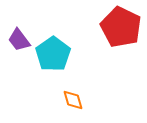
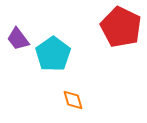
purple trapezoid: moved 1 px left, 1 px up
